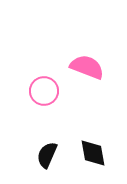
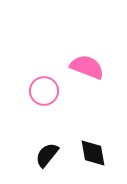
black semicircle: rotated 16 degrees clockwise
